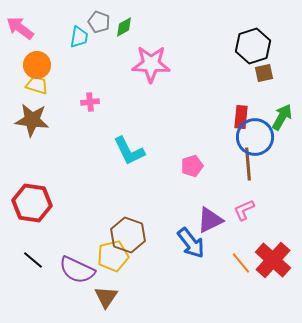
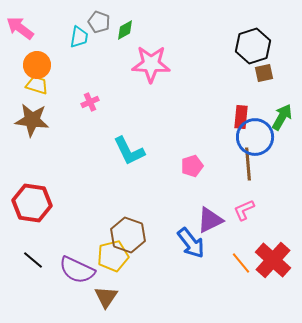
green diamond: moved 1 px right, 3 px down
pink cross: rotated 18 degrees counterclockwise
